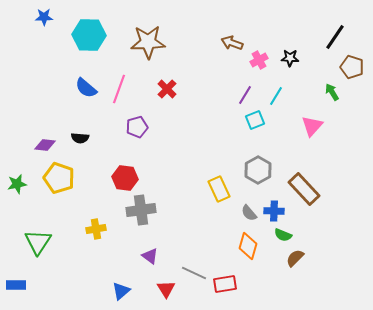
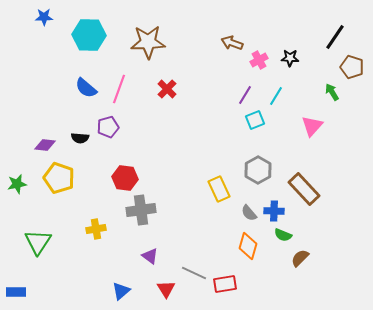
purple pentagon: moved 29 px left
brown semicircle: moved 5 px right
blue rectangle: moved 7 px down
